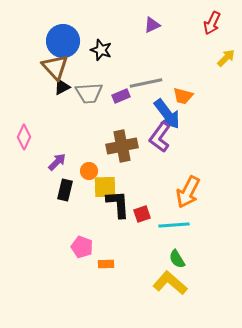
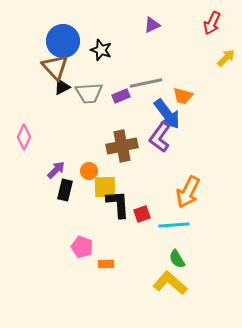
purple arrow: moved 1 px left, 8 px down
